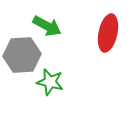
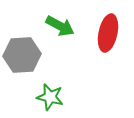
green arrow: moved 13 px right
green star: moved 15 px down
